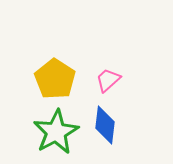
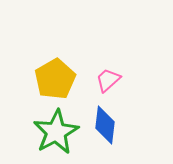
yellow pentagon: rotated 9 degrees clockwise
